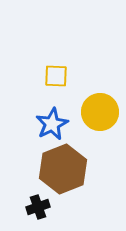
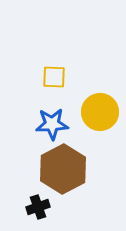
yellow square: moved 2 px left, 1 px down
blue star: rotated 24 degrees clockwise
brown hexagon: rotated 6 degrees counterclockwise
